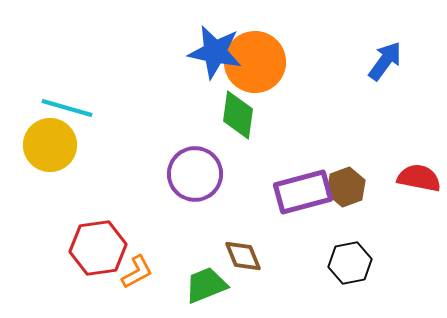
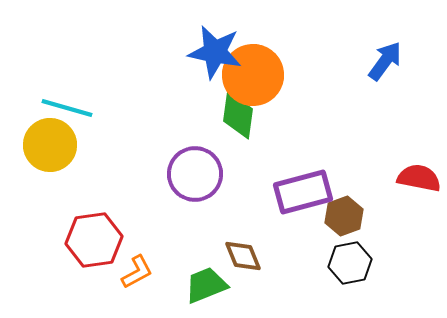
orange circle: moved 2 px left, 13 px down
brown hexagon: moved 2 px left, 29 px down
red hexagon: moved 4 px left, 8 px up
